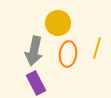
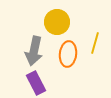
yellow circle: moved 1 px left, 1 px up
yellow line: moved 2 px left, 5 px up
